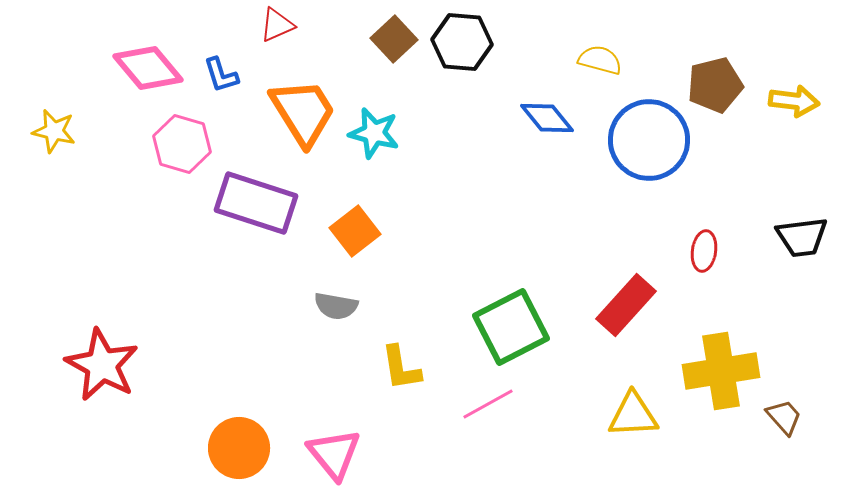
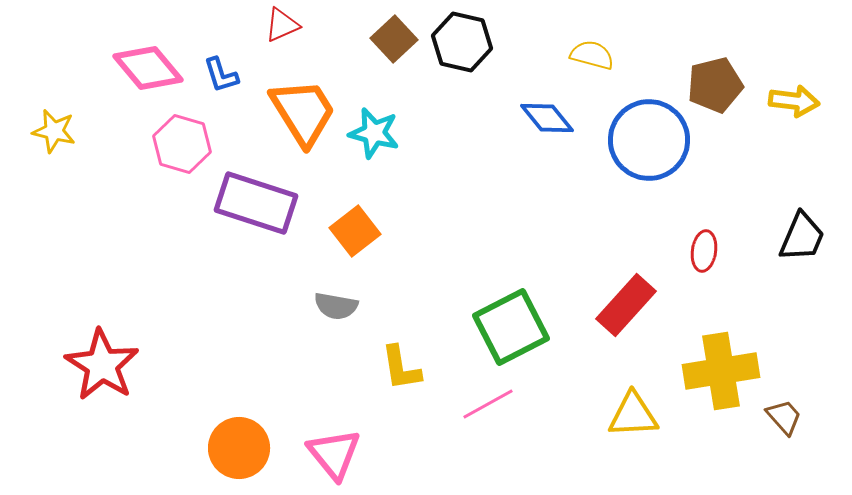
red triangle: moved 5 px right
black hexagon: rotated 8 degrees clockwise
yellow semicircle: moved 8 px left, 5 px up
black trapezoid: rotated 60 degrees counterclockwise
red star: rotated 4 degrees clockwise
